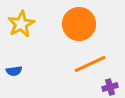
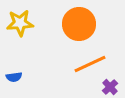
yellow star: moved 1 px left, 1 px up; rotated 24 degrees clockwise
blue semicircle: moved 6 px down
purple cross: rotated 28 degrees counterclockwise
